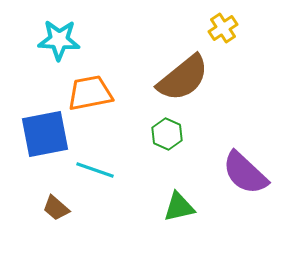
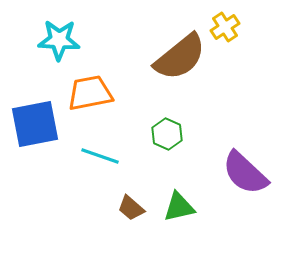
yellow cross: moved 2 px right, 1 px up
brown semicircle: moved 3 px left, 21 px up
blue square: moved 10 px left, 10 px up
cyan line: moved 5 px right, 14 px up
brown trapezoid: moved 75 px right
